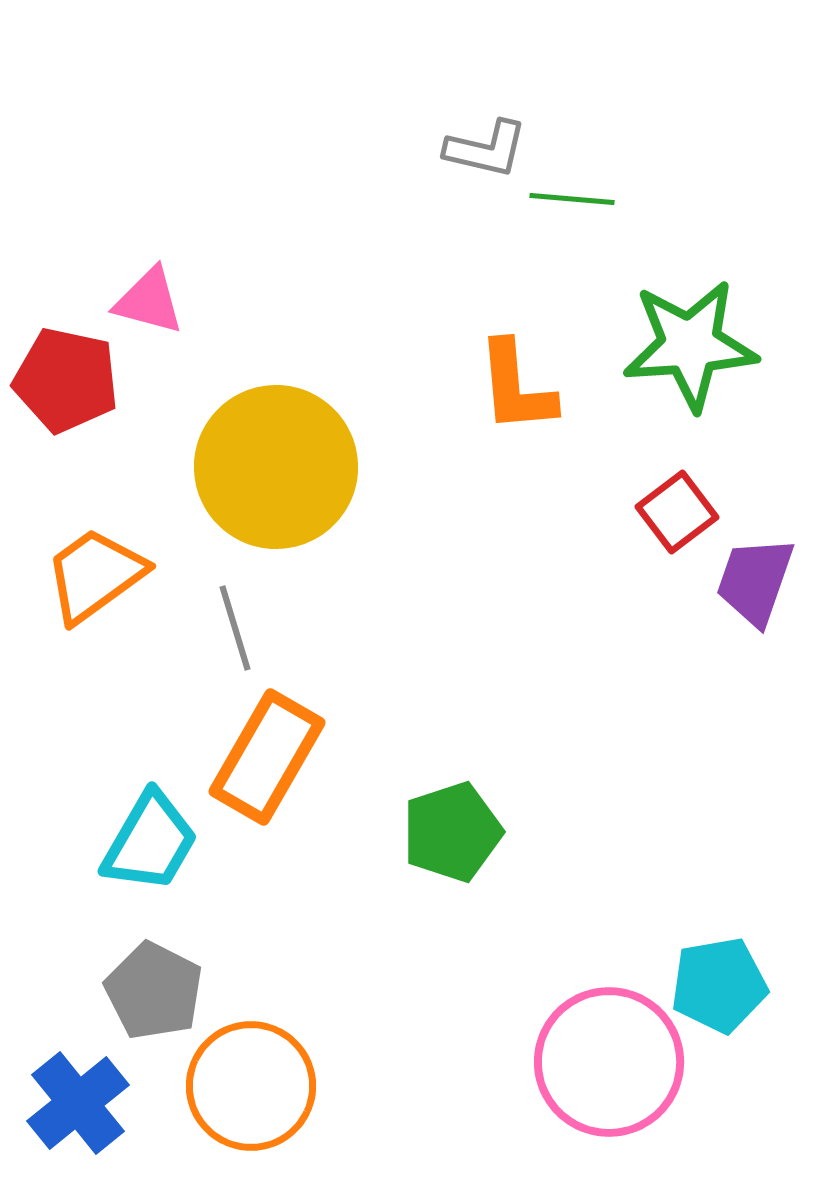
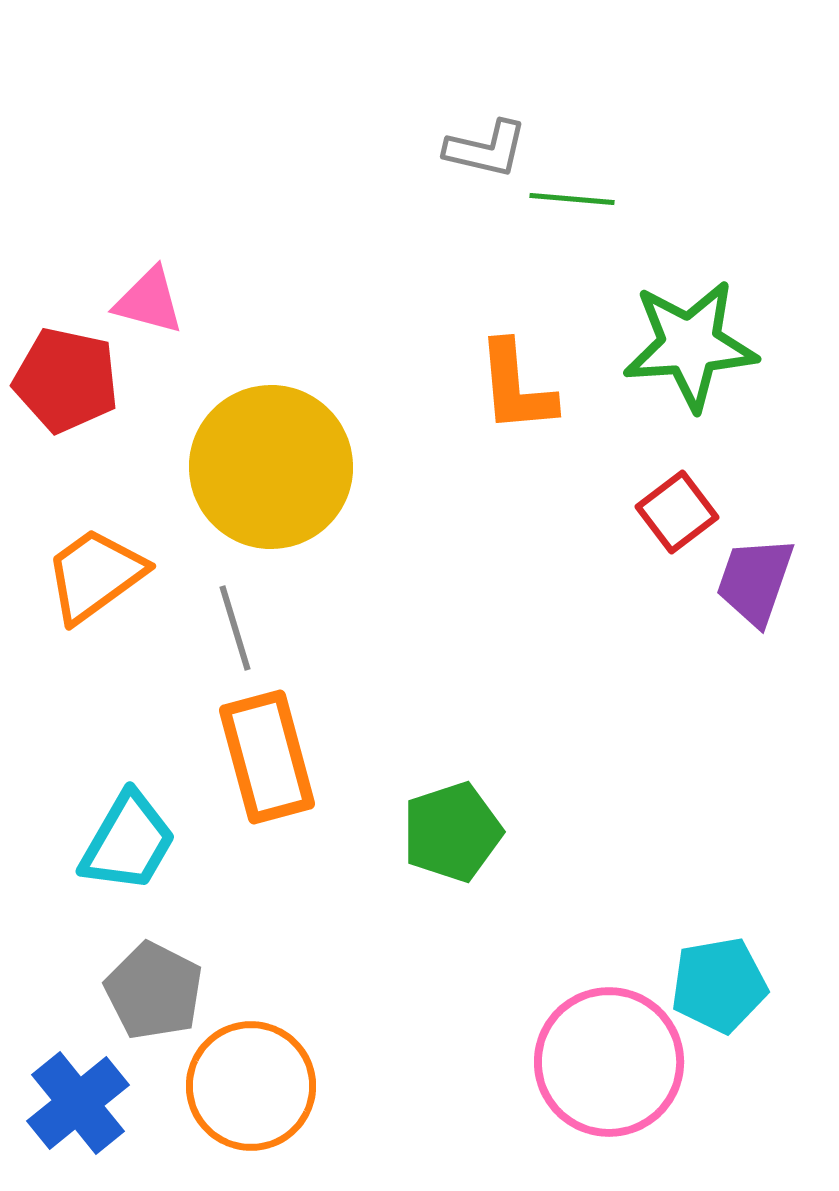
yellow circle: moved 5 px left
orange rectangle: rotated 45 degrees counterclockwise
cyan trapezoid: moved 22 px left
